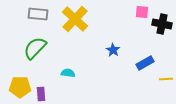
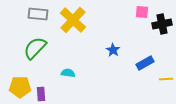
yellow cross: moved 2 px left, 1 px down
black cross: rotated 24 degrees counterclockwise
